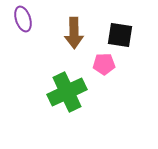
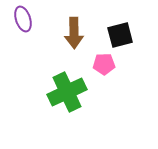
black square: rotated 24 degrees counterclockwise
